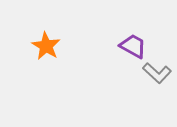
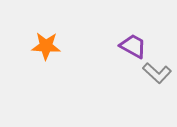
orange star: rotated 28 degrees counterclockwise
